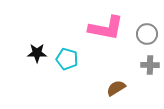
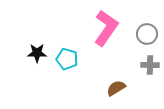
pink L-shape: rotated 66 degrees counterclockwise
